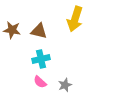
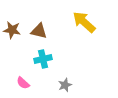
yellow arrow: moved 9 px right, 3 px down; rotated 115 degrees clockwise
cyan cross: moved 2 px right
pink semicircle: moved 17 px left, 1 px down
